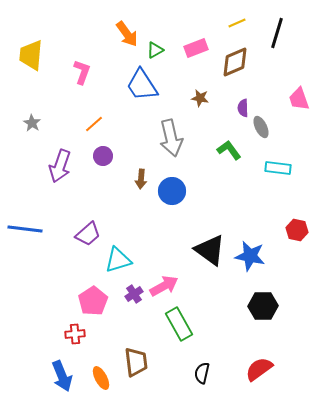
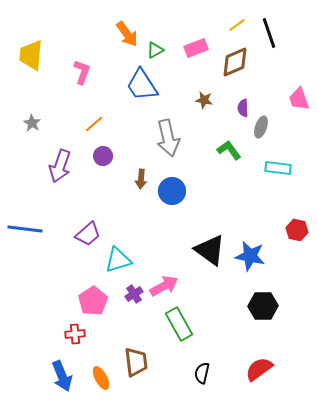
yellow line: moved 2 px down; rotated 12 degrees counterclockwise
black line: moved 8 px left; rotated 36 degrees counterclockwise
brown star: moved 4 px right, 2 px down
gray ellipse: rotated 45 degrees clockwise
gray arrow: moved 3 px left
